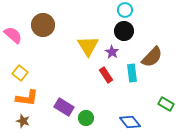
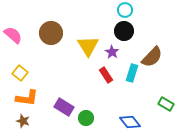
brown circle: moved 8 px right, 8 px down
cyan rectangle: rotated 24 degrees clockwise
